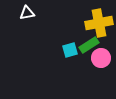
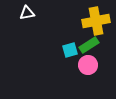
yellow cross: moved 3 px left, 2 px up
pink circle: moved 13 px left, 7 px down
